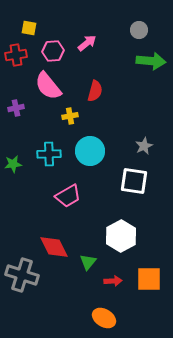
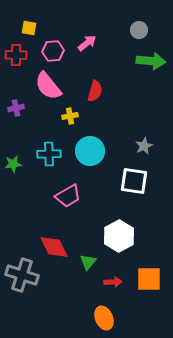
red cross: rotated 10 degrees clockwise
white hexagon: moved 2 px left
red arrow: moved 1 px down
orange ellipse: rotated 35 degrees clockwise
